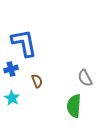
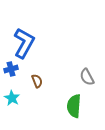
blue L-shape: rotated 40 degrees clockwise
gray semicircle: moved 2 px right, 1 px up
